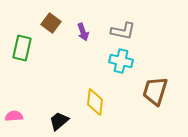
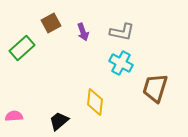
brown square: rotated 24 degrees clockwise
gray L-shape: moved 1 px left, 1 px down
green rectangle: rotated 35 degrees clockwise
cyan cross: moved 2 px down; rotated 15 degrees clockwise
brown trapezoid: moved 3 px up
